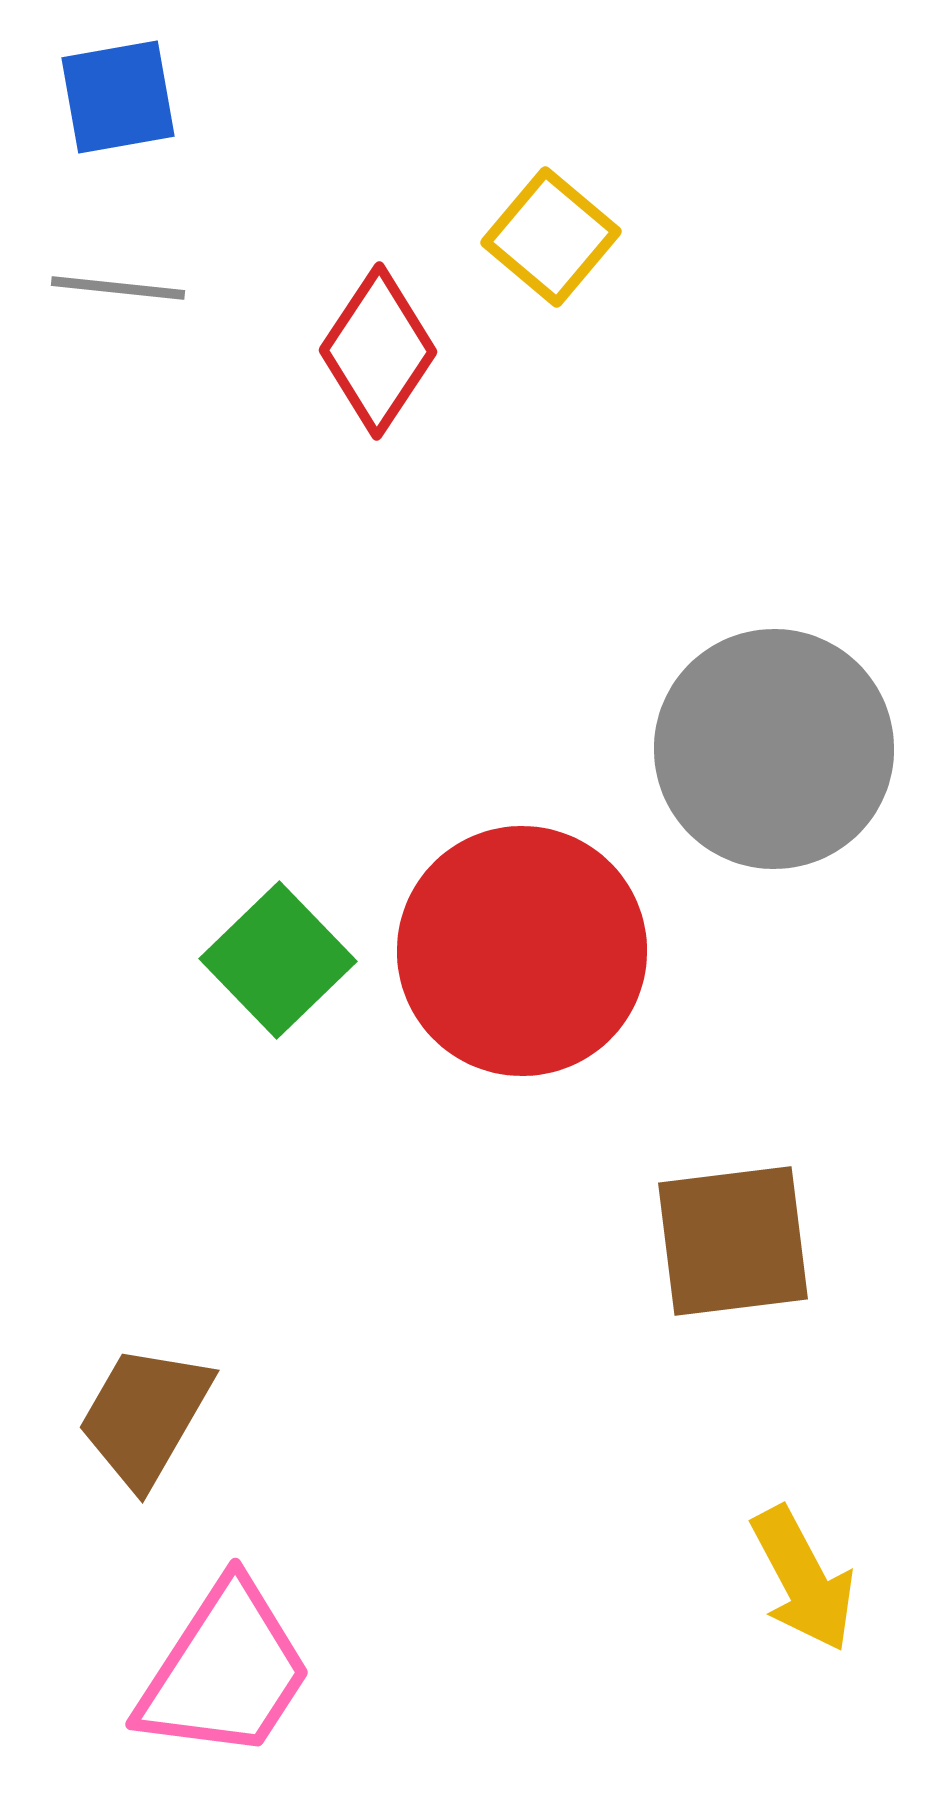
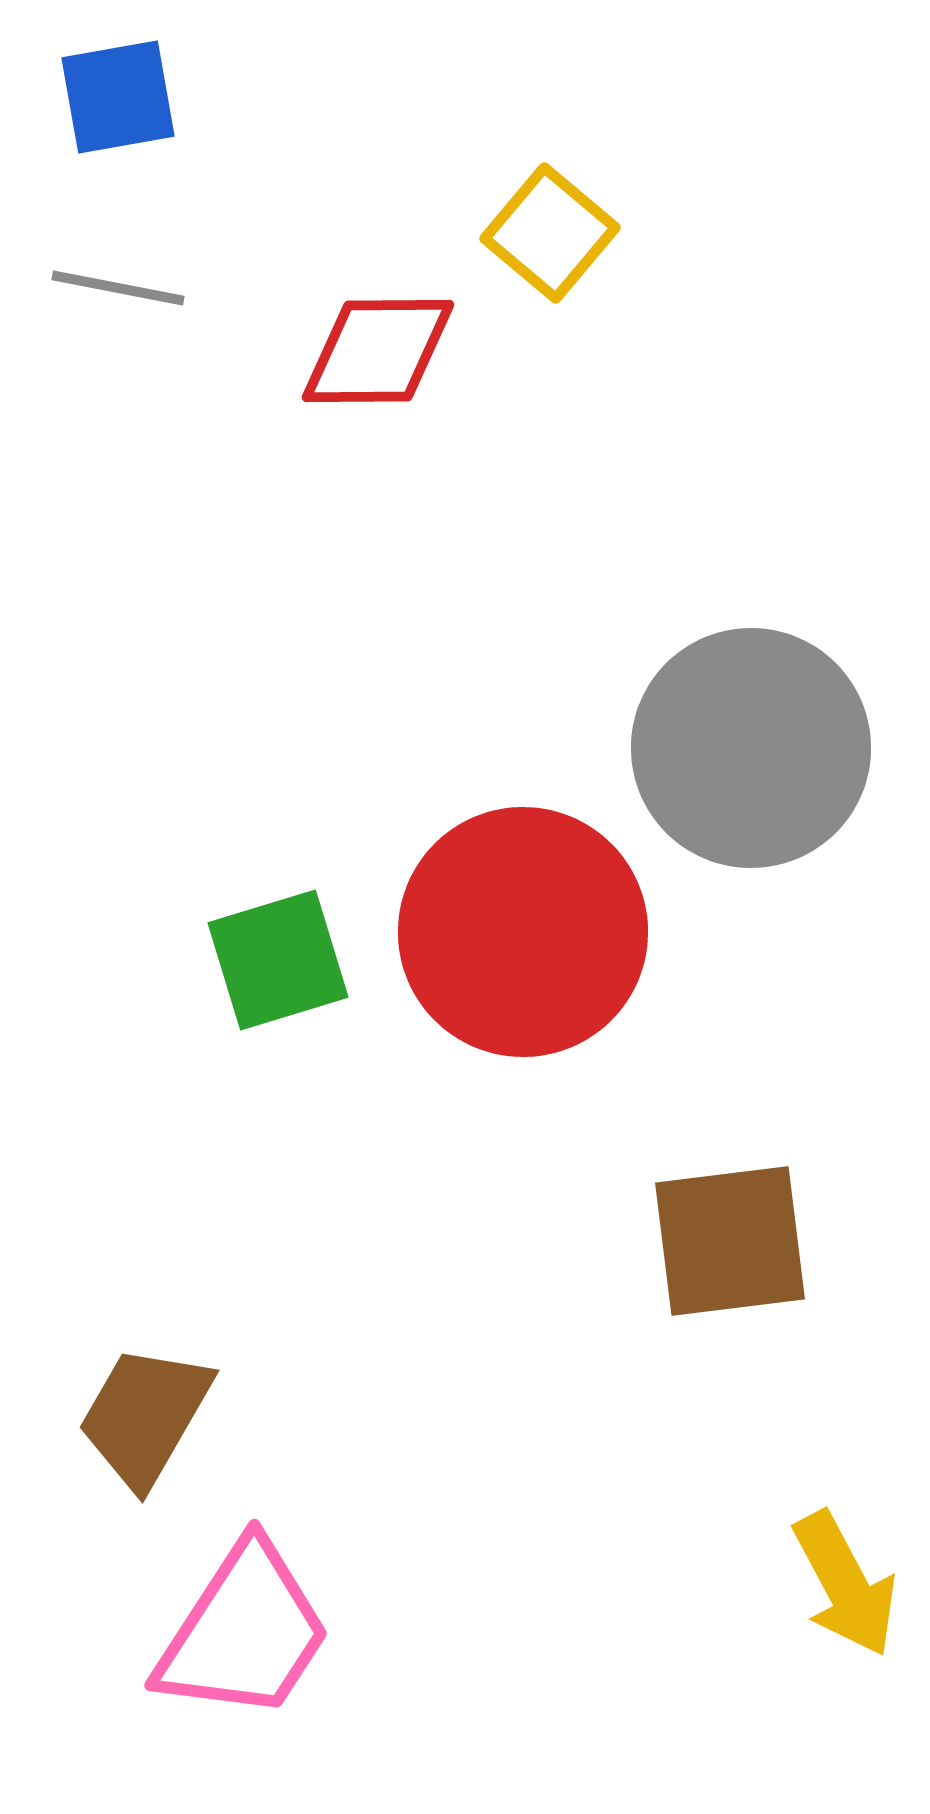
yellow square: moved 1 px left, 4 px up
gray line: rotated 5 degrees clockwise
red diamond: rotated 56 degrees clockwise
gray circle: moved 23 px left, 1 px up
red circle: moved 1 px right, 19 px up
green square: rotated 27 degrees clockwise
brown square: moved 3 px left
yellow arrow: moved 42 px right, 5 px down
pink trapezoid: moved 19 px right, 39 px up
